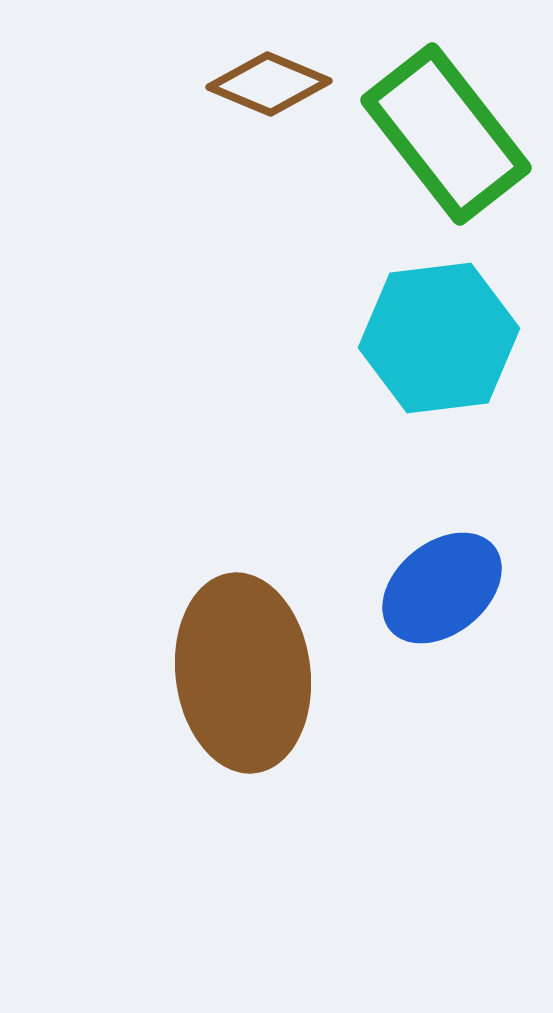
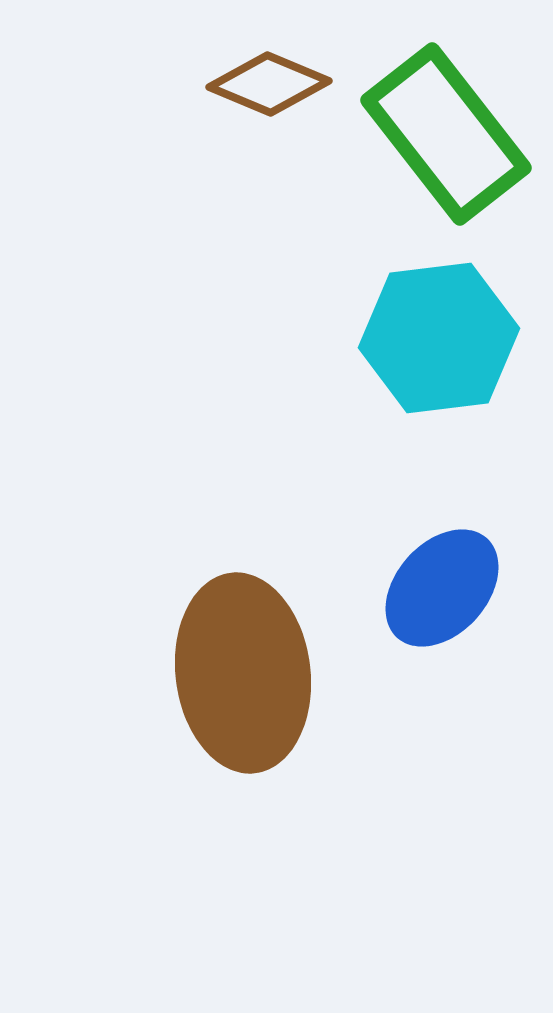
blue ellipse: rotated 9 degrees counterclockwise
